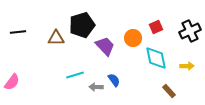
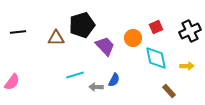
blue semicircle: rotated 64 degrees clockwise
